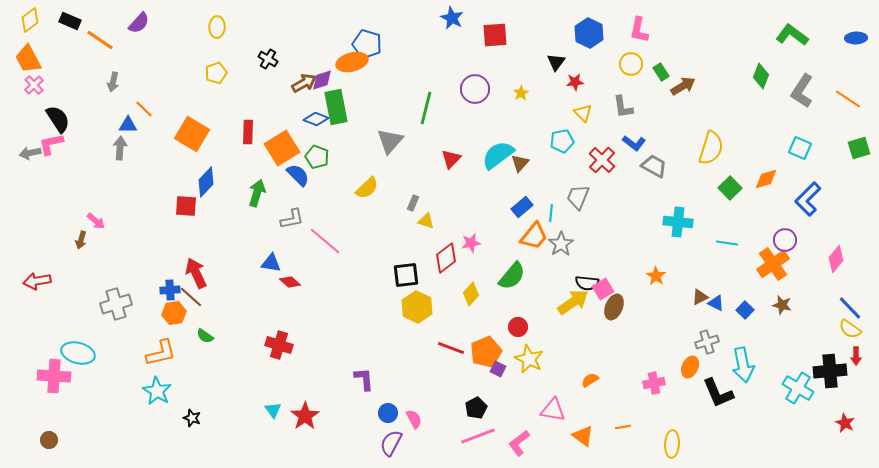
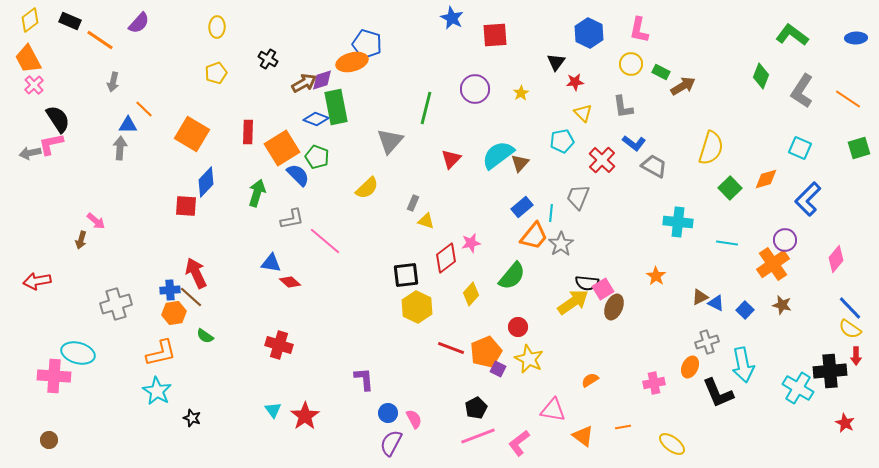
green rectangle at (661, 72): rotated 30 degrees counterclockwise
yellow ellipse at (672, 444): rotated 56 degrees counterclockwise
